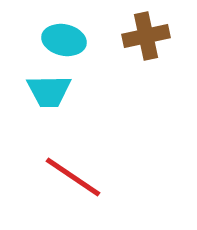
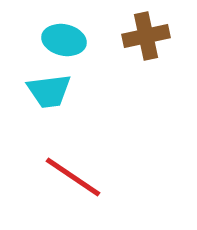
cyan trapezoid: rotated 6 degrees counterclockwise
